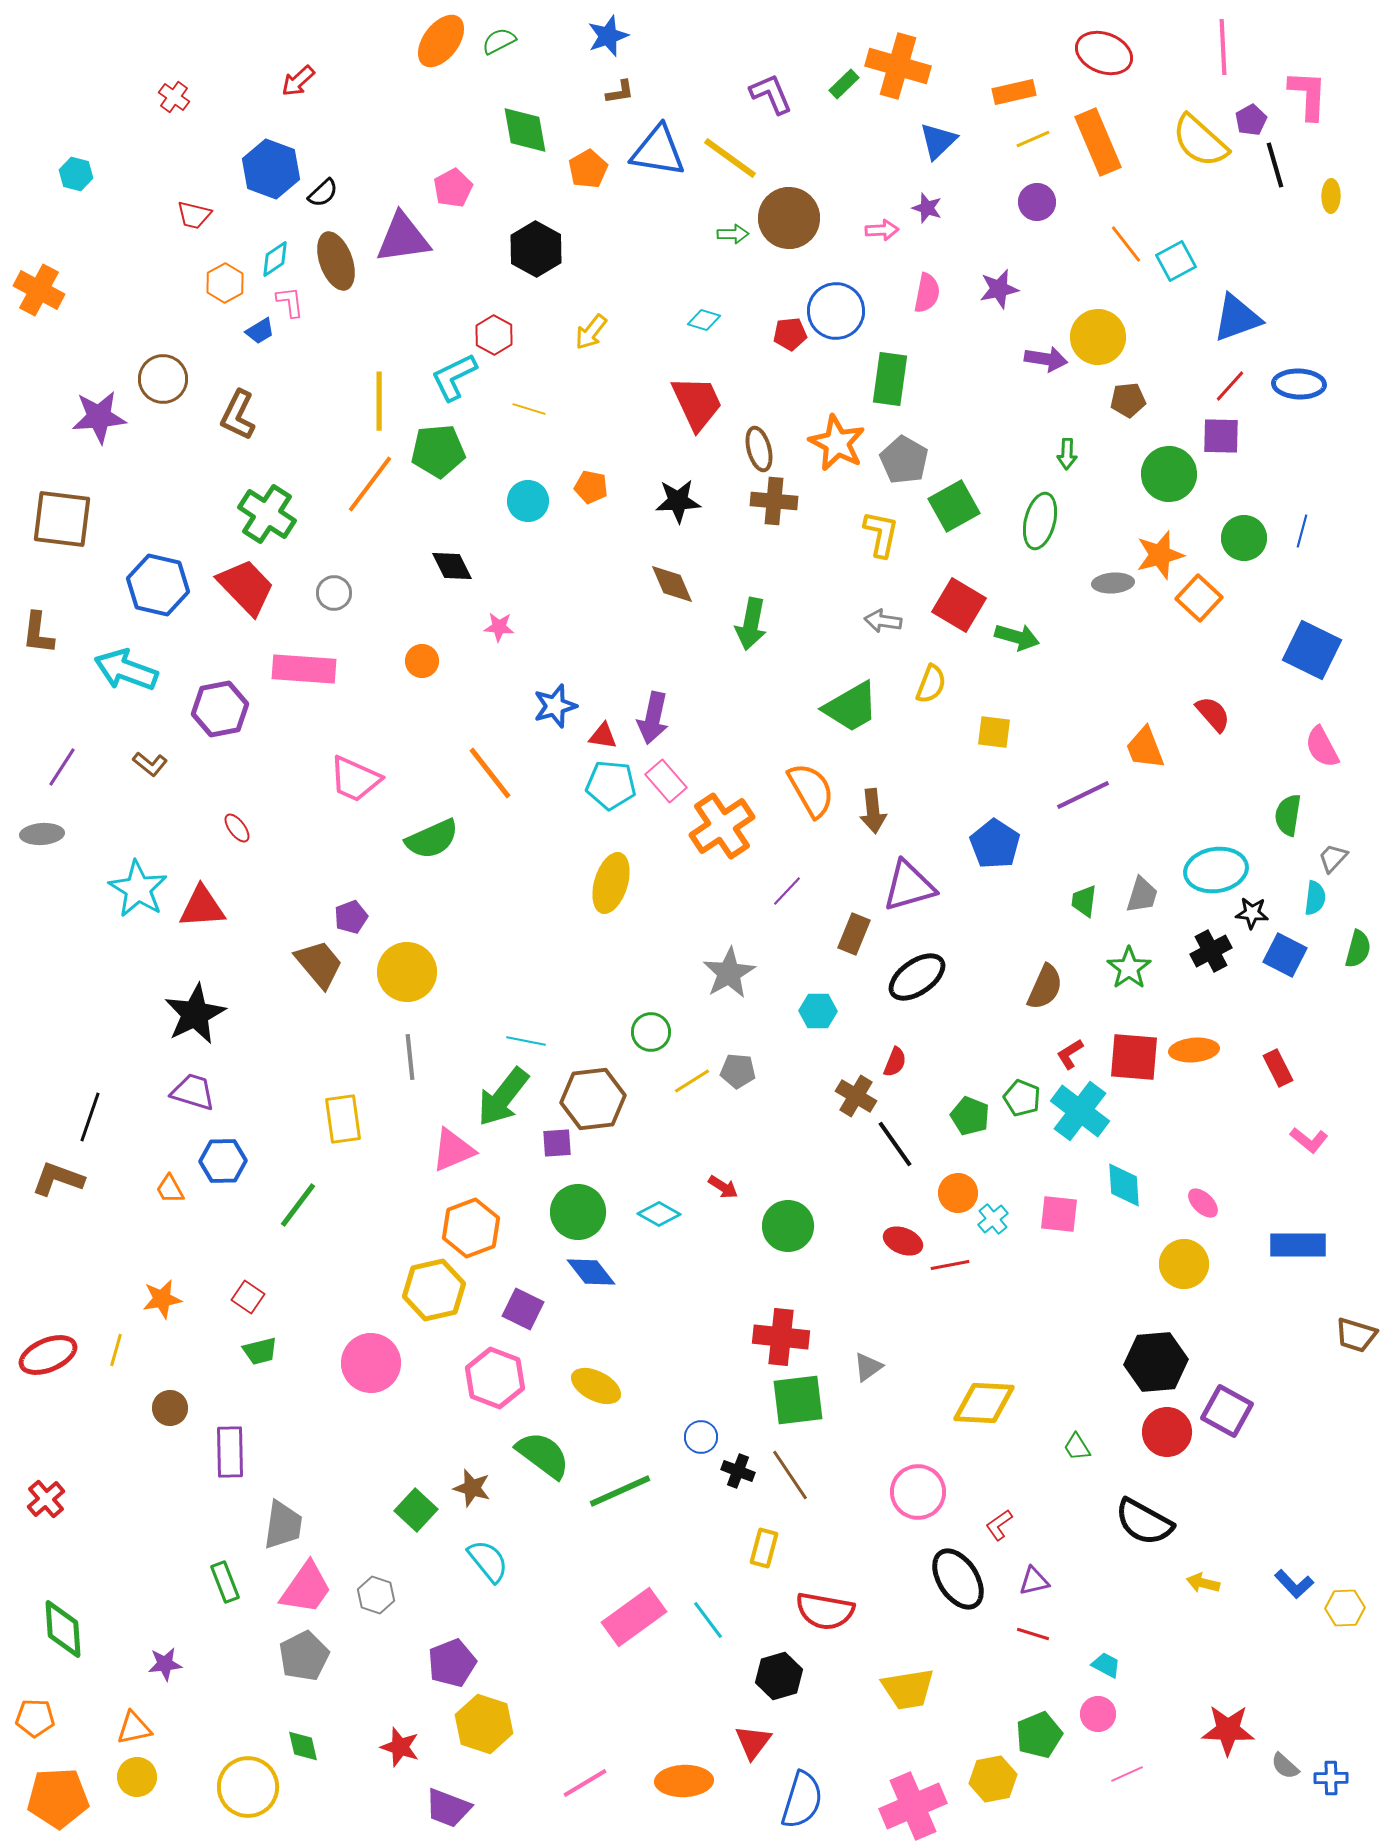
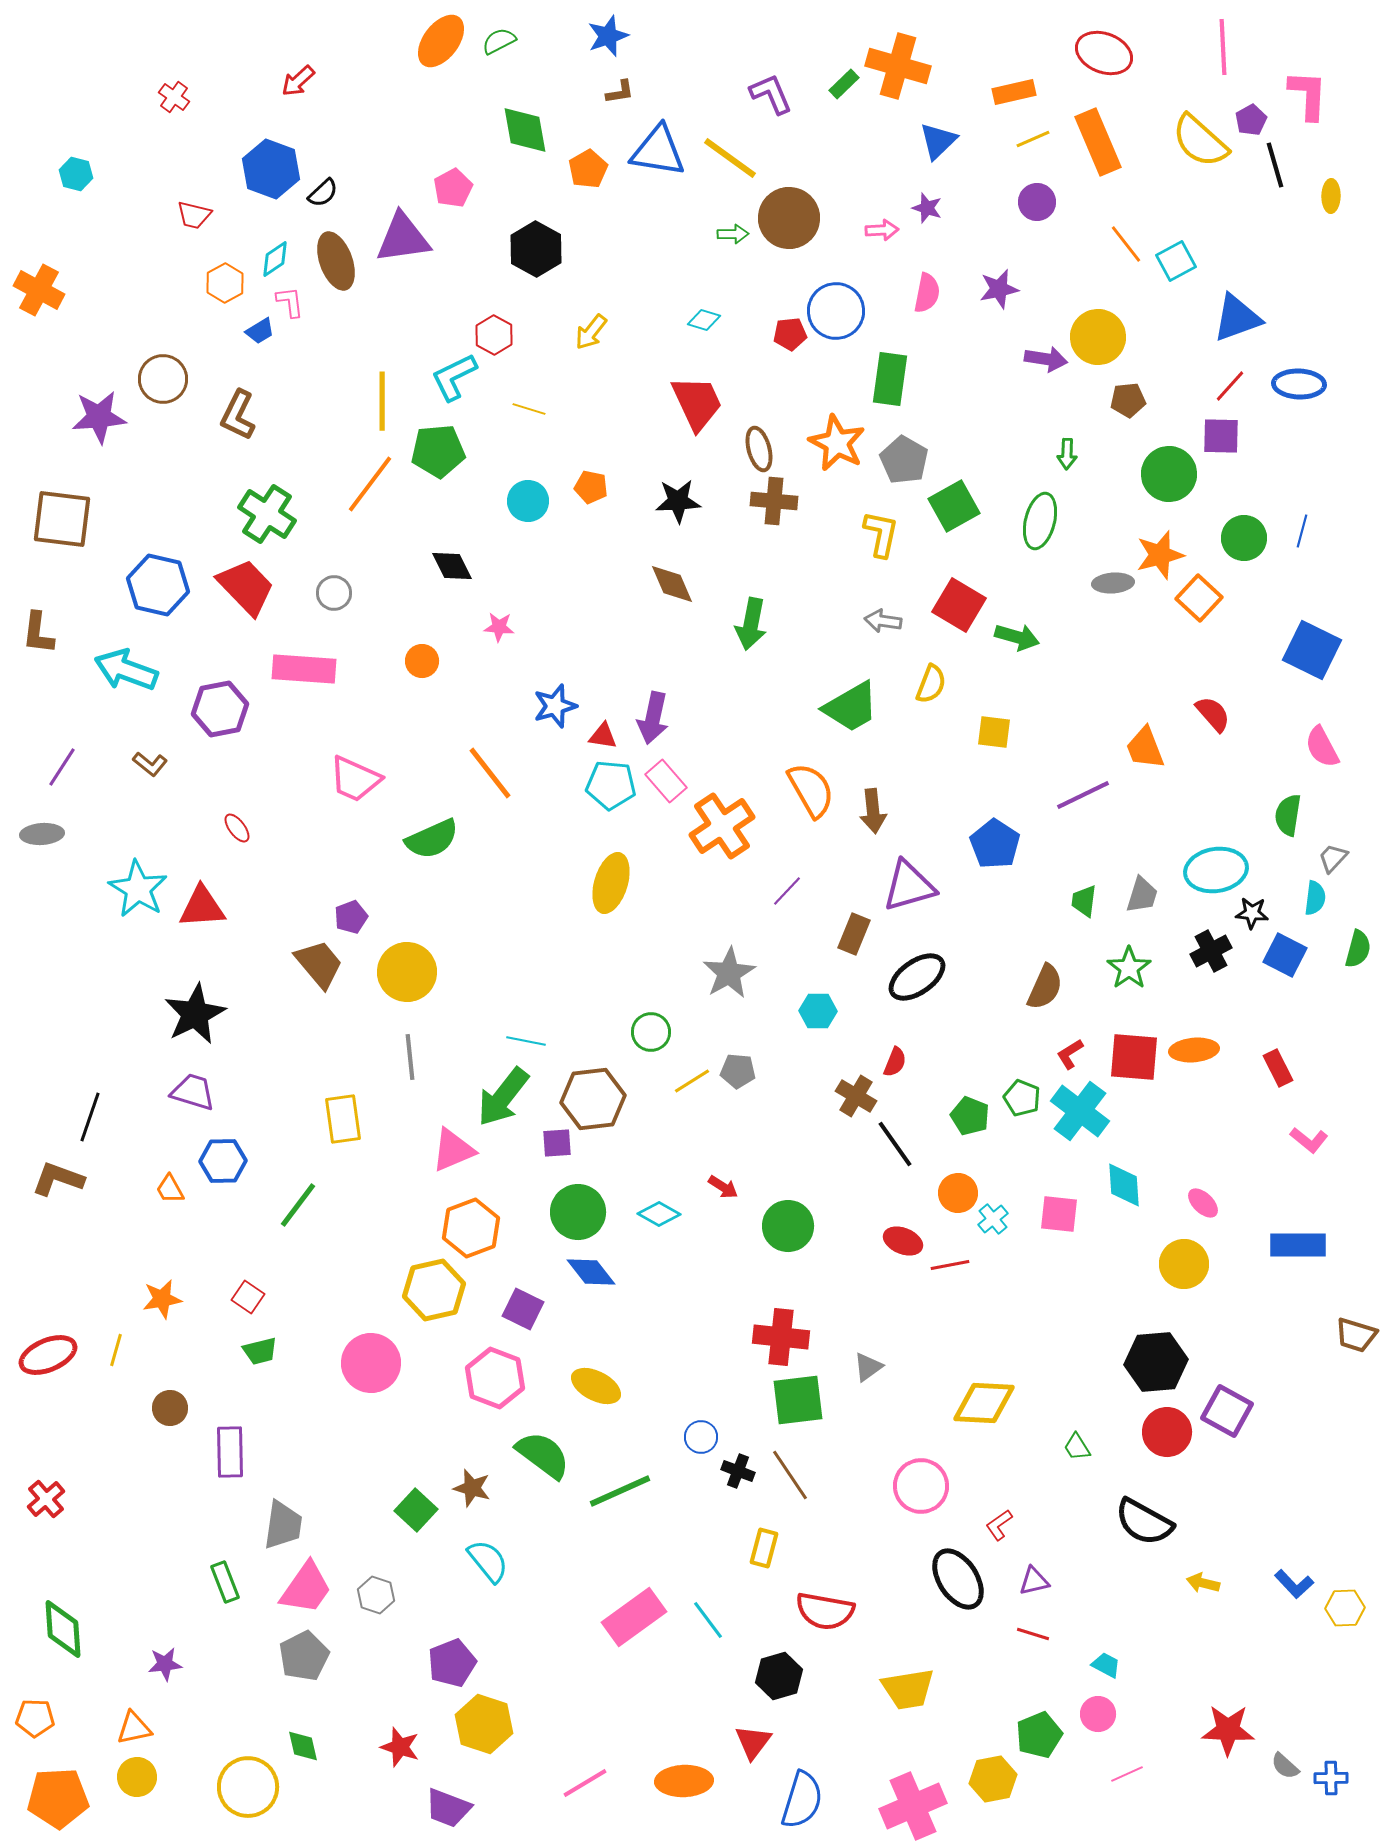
yellow line at (379, 401): moved 3 px right
pink circle at (918, 1492): moved 3 px right, 6 px up
